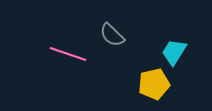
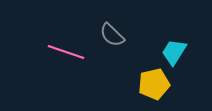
pink line: moved 2 px left, 2 px up
